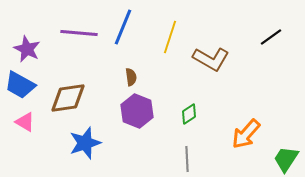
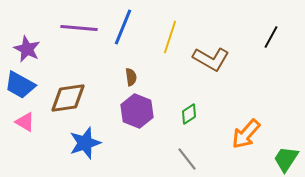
purple line: moved 5 px up
black line: rotated 25 degrees counterclockwise
gray line: rotated 35 degrees counterclockwise
